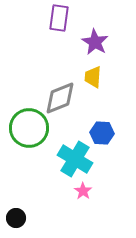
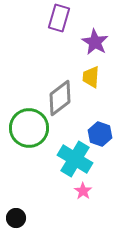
purple rectangle: rotated 8 degrees clockwise
yellow trapezoid: moved 2 px left
gray diamond: rotated 15 degrees counterclockwise
blue hexagon: moved 2 px left, 1 px down; rotated 15 degrees clockwise
